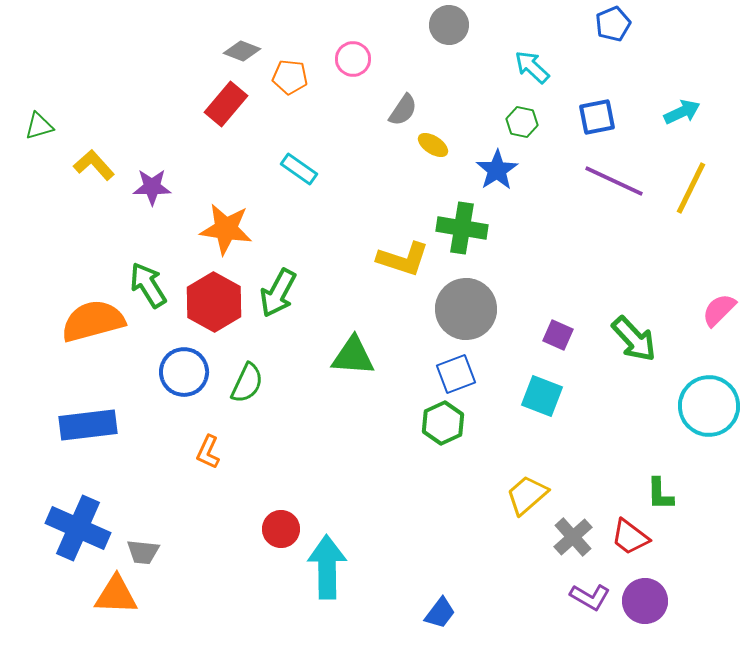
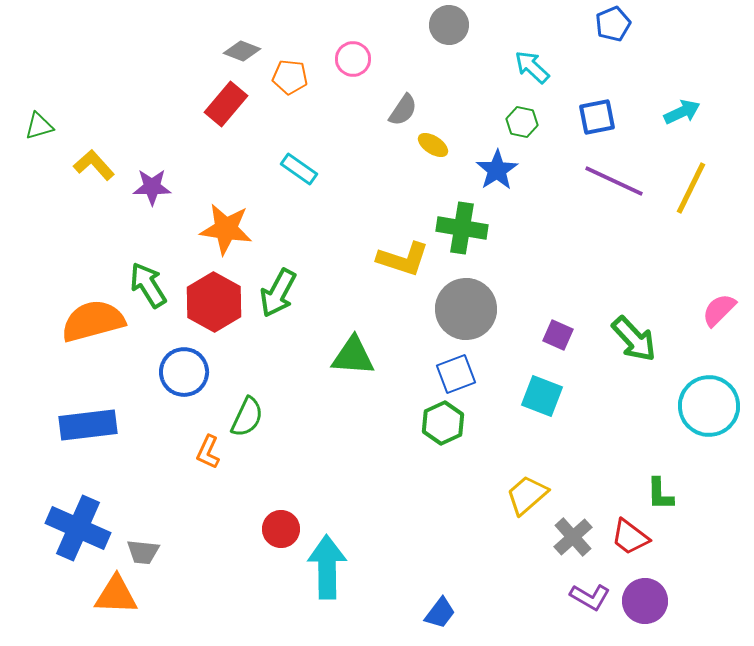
green semicircle at (247, 383): moved 34 px down
